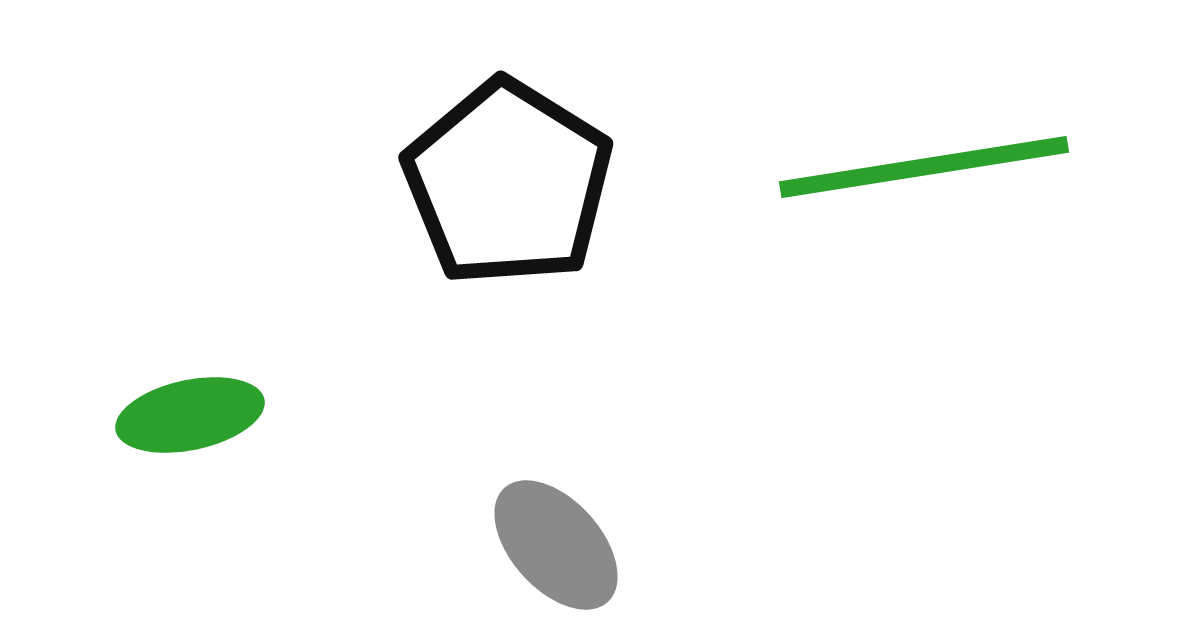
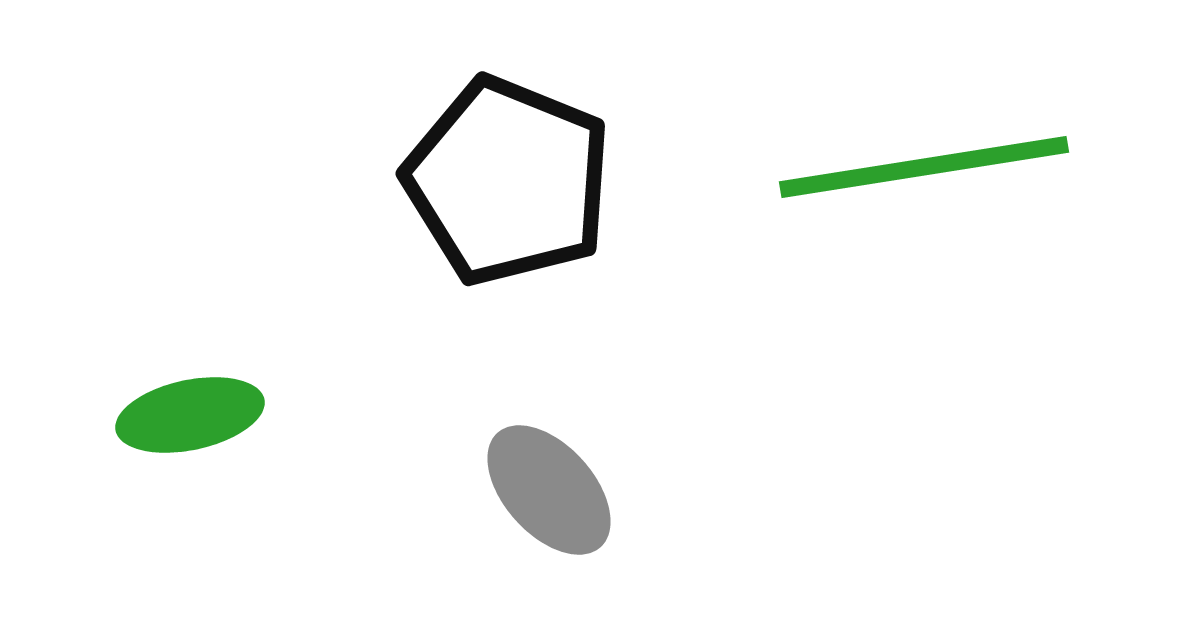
black pentagon: moved 2 px up; rotated 10 degrees counterclockwise
gray ellipse: moved 7 px left, 55 px up
